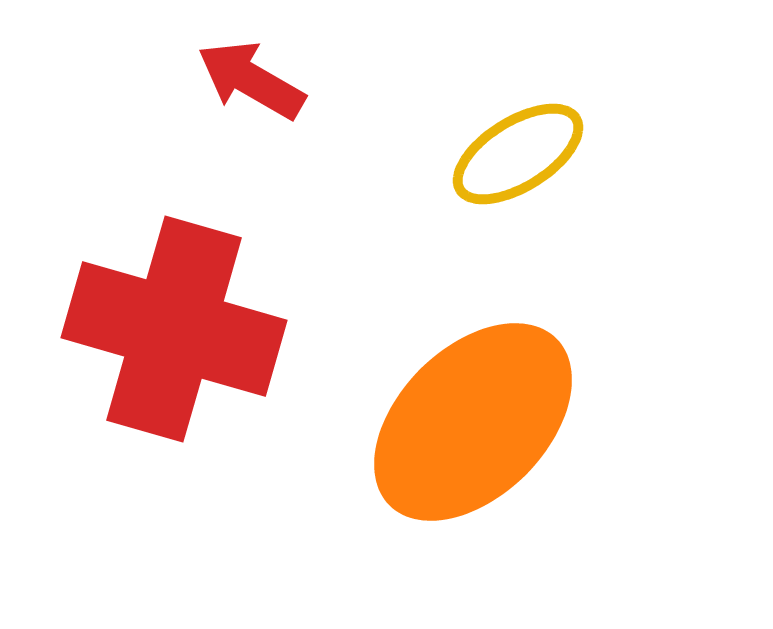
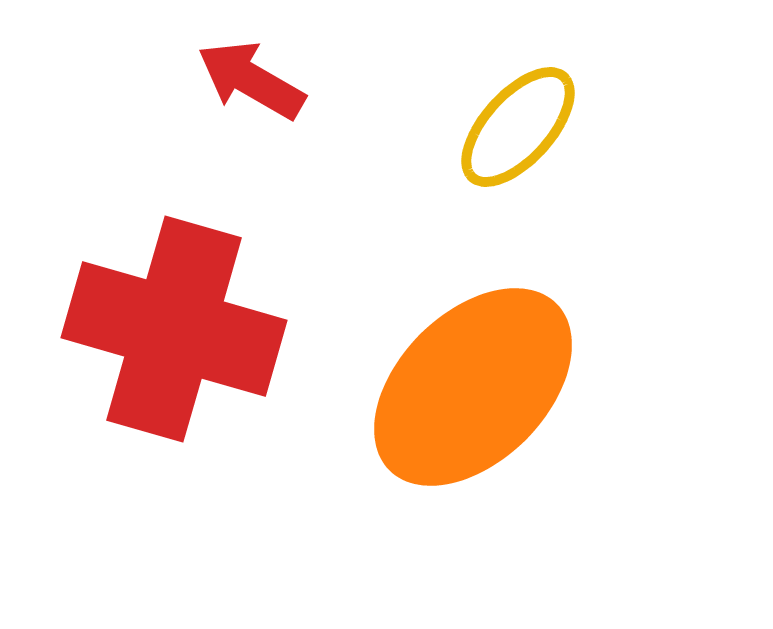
yellow ellipse: moved 27 px up; rotated 16 degrees counterclockwise
orange ellipse: moved 35 px up
